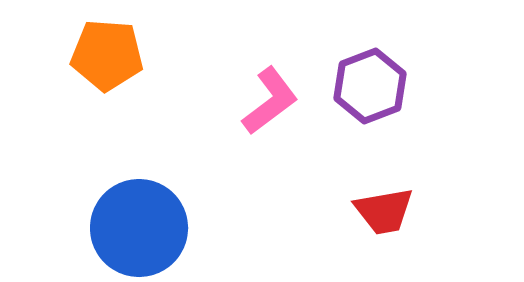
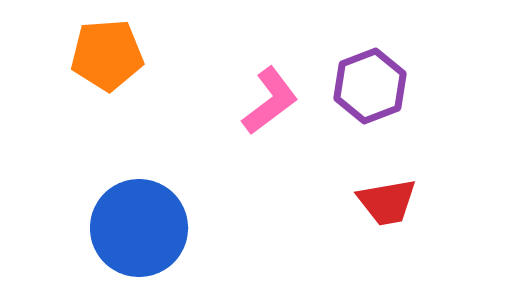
orange pentagon: rotated 8 degrees counterclockwise
red trapezoid: moved 3 px right, 9 px up
